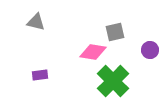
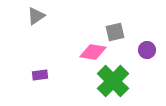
gray triangle: moved 6 px up; rotated 48 degrees counterclockwise
purple circle: moved 3 px left
